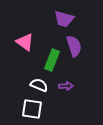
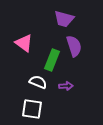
pink triangle: moved 1 px left, 1 px down
white semicircle: moved 1 px left, 3 px up
